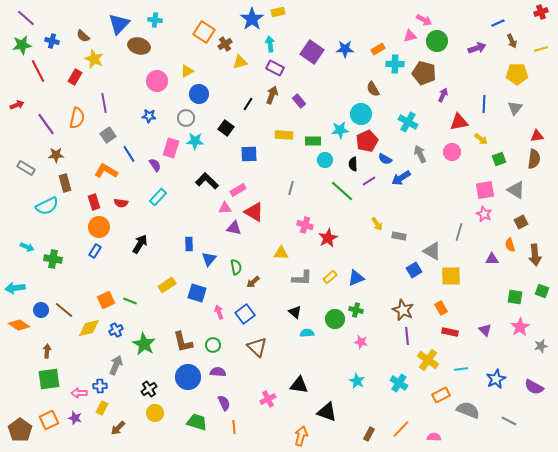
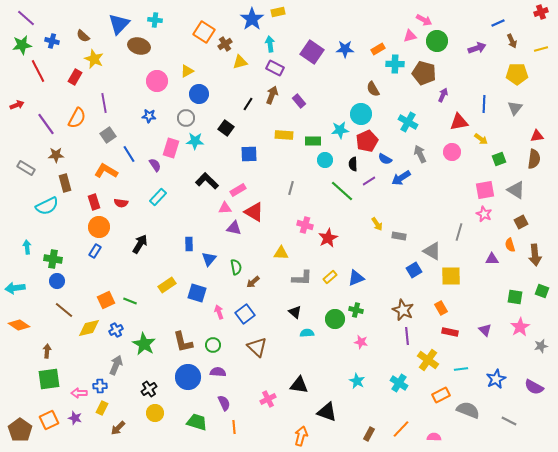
orange semicircle at (77, 118): rotated 15 degrees clockwise
cyan arrow at (27, 247): rotated 120 degrees counterclockwise
blue circle at (41, 310): moved 16 px right, 29 px up
